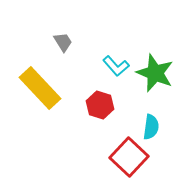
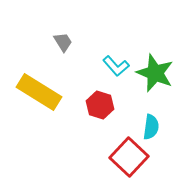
yellow rectangle: moved 1 px left, 4 px down; rotated 15 degrees counterclockwise
